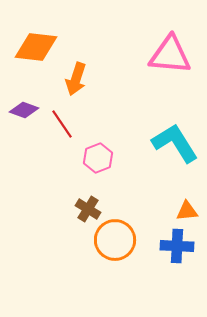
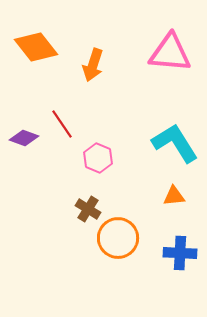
orange diamond: rotated 45 degrees clockwise
pink triangle: moved 2 px up
orange arrow: moved 17 px right, 14 px up
purple diamond: moved 28 px down
pink hexagon: rotated 16 degrees counterclockwise
orange triangle: moved 13 px left, 15 px up
orange circle: moved 3 px right, 2 px up
blue cross: moved 3 px right, 7 px down
